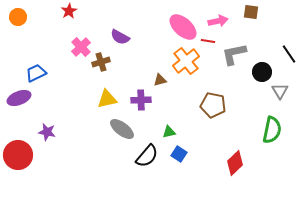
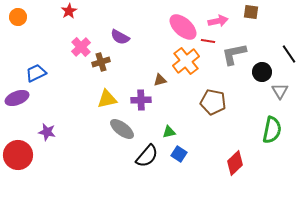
purple ellipse: moved 2 px left
brown pentagon: moved 3 px up
